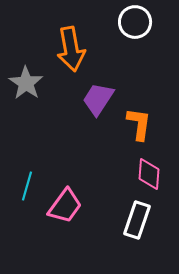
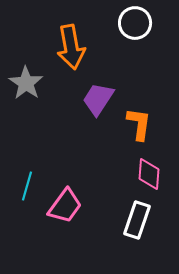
white circle: moved 1 px down
orange arrow: moved 2 px up
